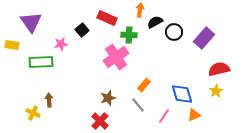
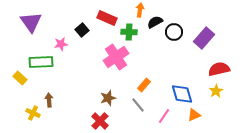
green cross: moved 3 px up
yellow rectangle: moved 8 px right, 33 px down; rotated 32 degrees clockwise
